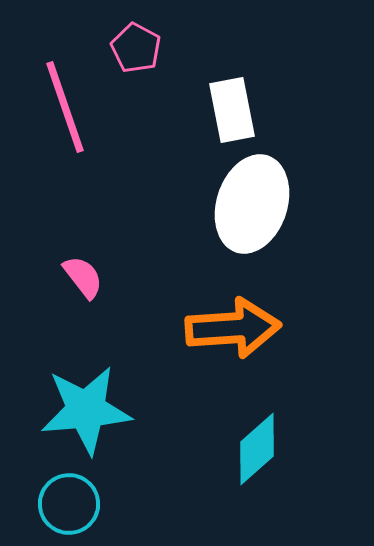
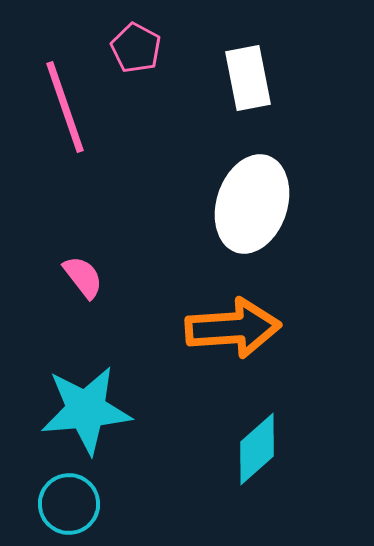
white rectangle: moved 16 px right, 32 px up
